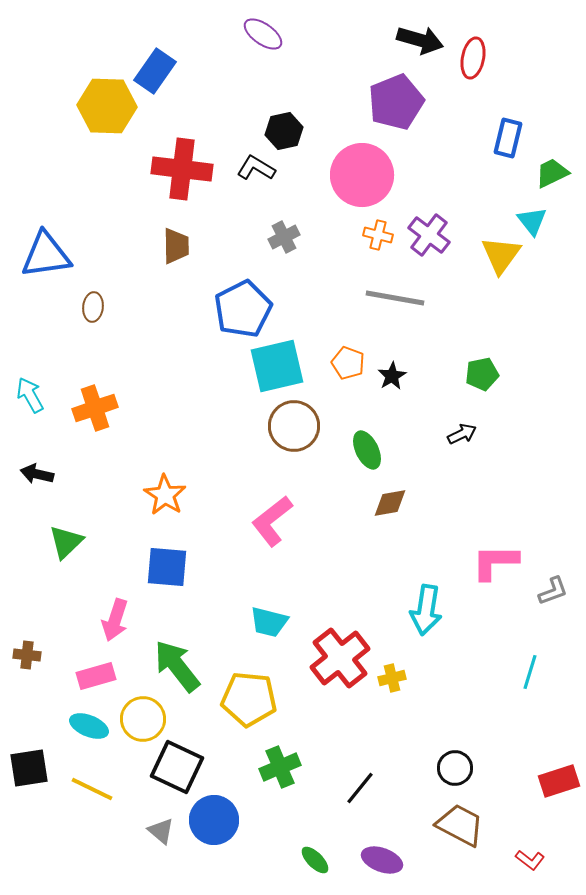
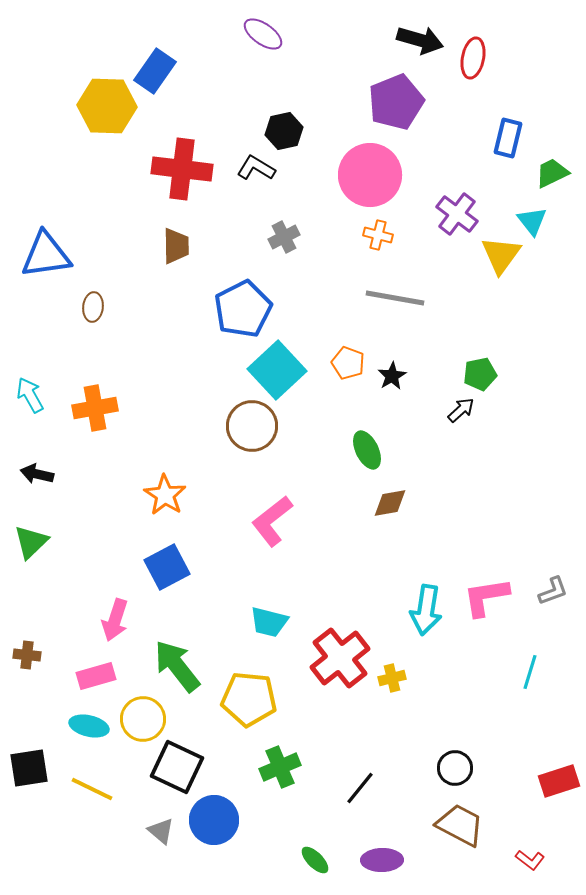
pink circle at (362, 175): moved 8 px right
purple cross at (429, 235): moved 28 px right, 21 px up
cyan square at (277, 366): moved 4 px down; rotated 30 degrees counterclockwise
green pentagon at (482, 374): moved 2 px left
orange cross at (95, 408): rotated 9 degrees clockwise
brown circle at (294, 426): moved 42 px left
black arrow at (462, 434): moved 1 px left, 24 px up; rotated 16 degrees counterclockwise
green triangle at (66, 542): moved 35 px left
pink L-shape at (495, 562): moved 9 px left, 35 px down; rotated 9 degrees counterclockwise
blue square at (167, 567): rotated 33 degrees counterclockwise
cyan ellipse at (89, 726): rotated 9 degrees counterclockwise
purple ellipse at (382, 860): rotated 21 degrees counterclockwise
